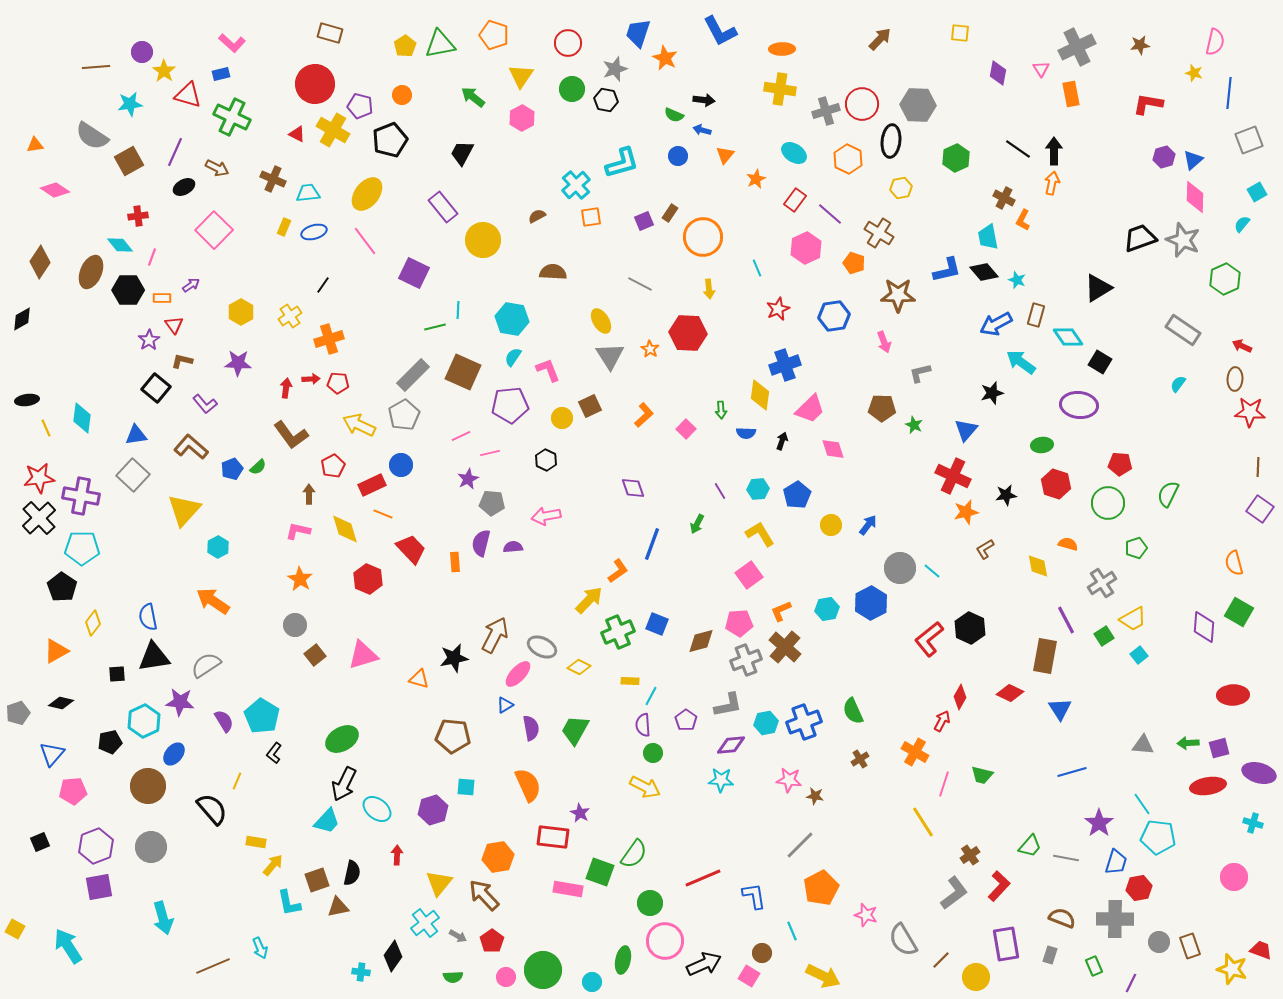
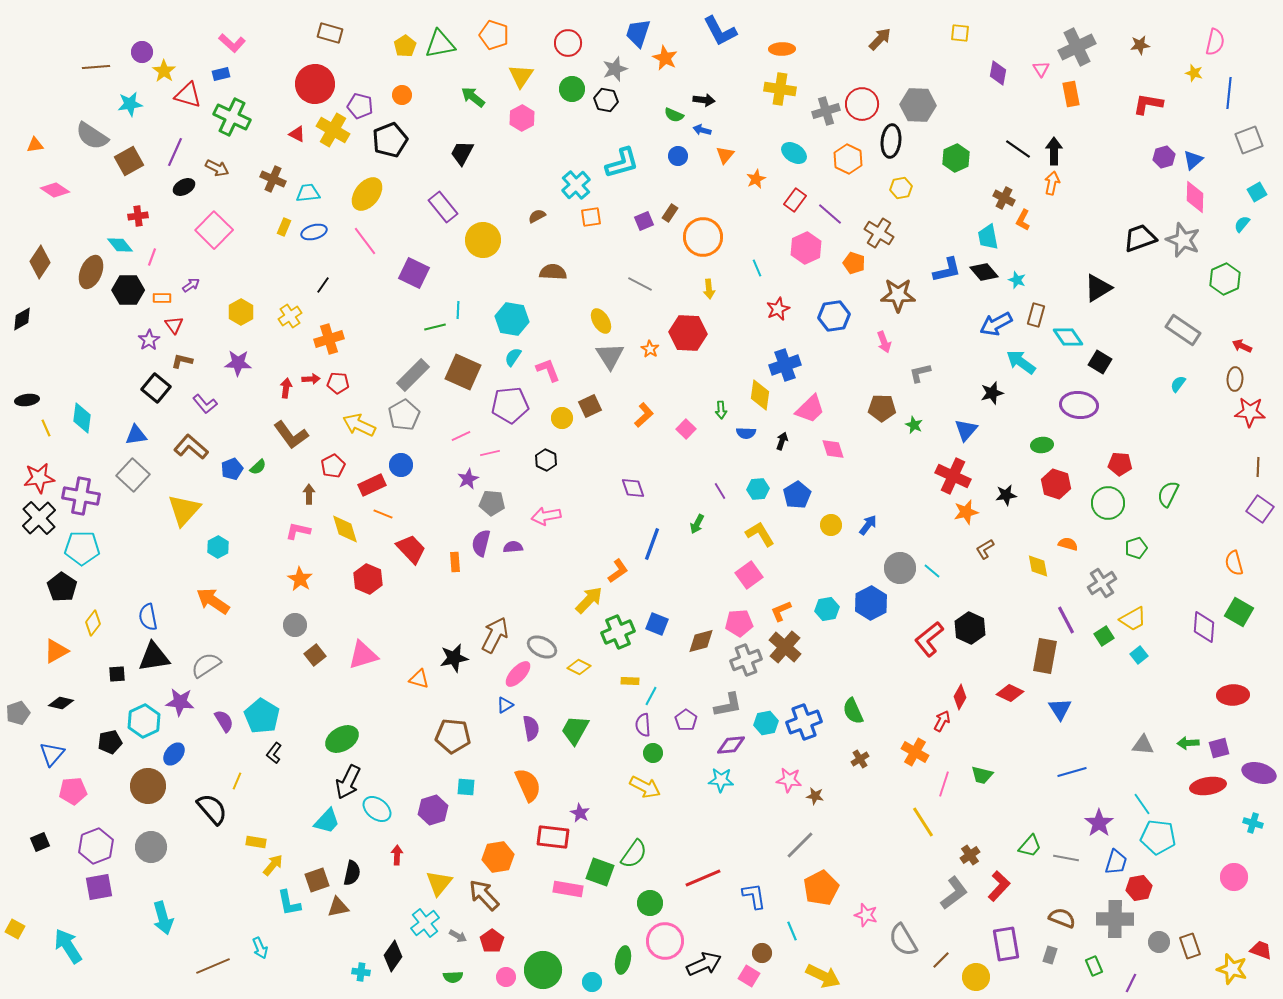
black arrow at (344, 784): moved 4 px right, 2 px up
